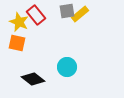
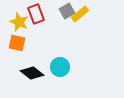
gray square: rotated 21 degrees counterclockwise
red rectangle: moved 1 px up; rotated 18 degrees clockwise
cyan circle: moved 7 px left
black diamond: moved 1 px left, 6 px up
